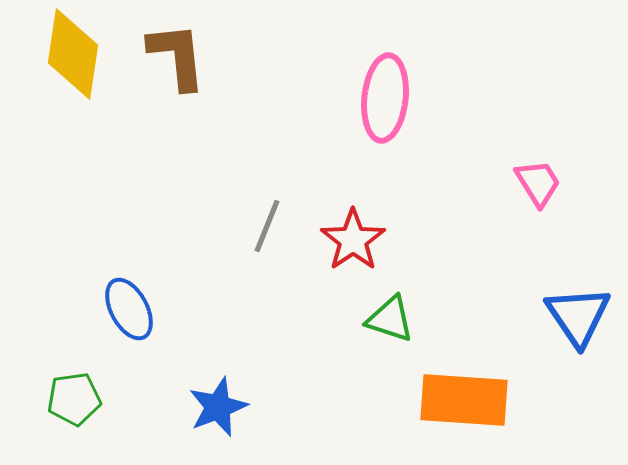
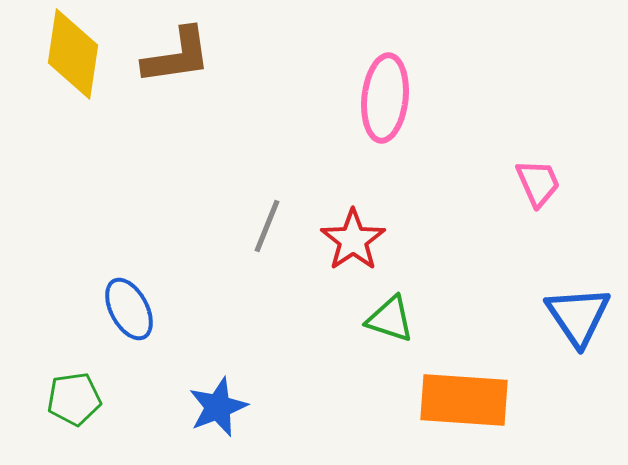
brown L-shape: rotated 88 degrees clockwise
pink trapezoid: rotated 8 degrees clockwise
